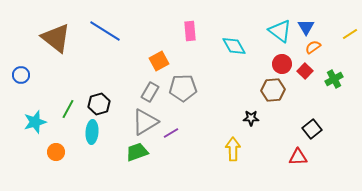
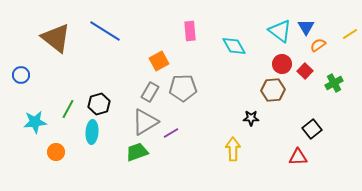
orange semicircle: moved 5 px right, 2 px up
green cross: moved 4 px down
cyan star: rotated 10 degrees clockwise
